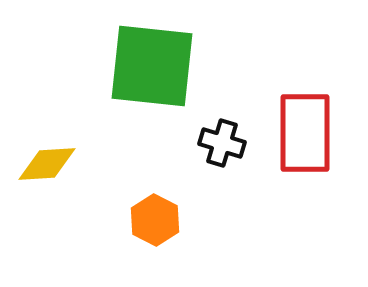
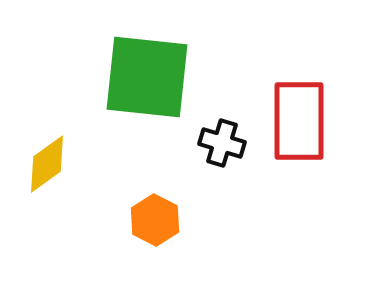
green square: moved 5 px left, 11 px down
red rectangle: moved 6 px left, 12 px up
yellow diamond: rotated 32 degrees counterclockwise
